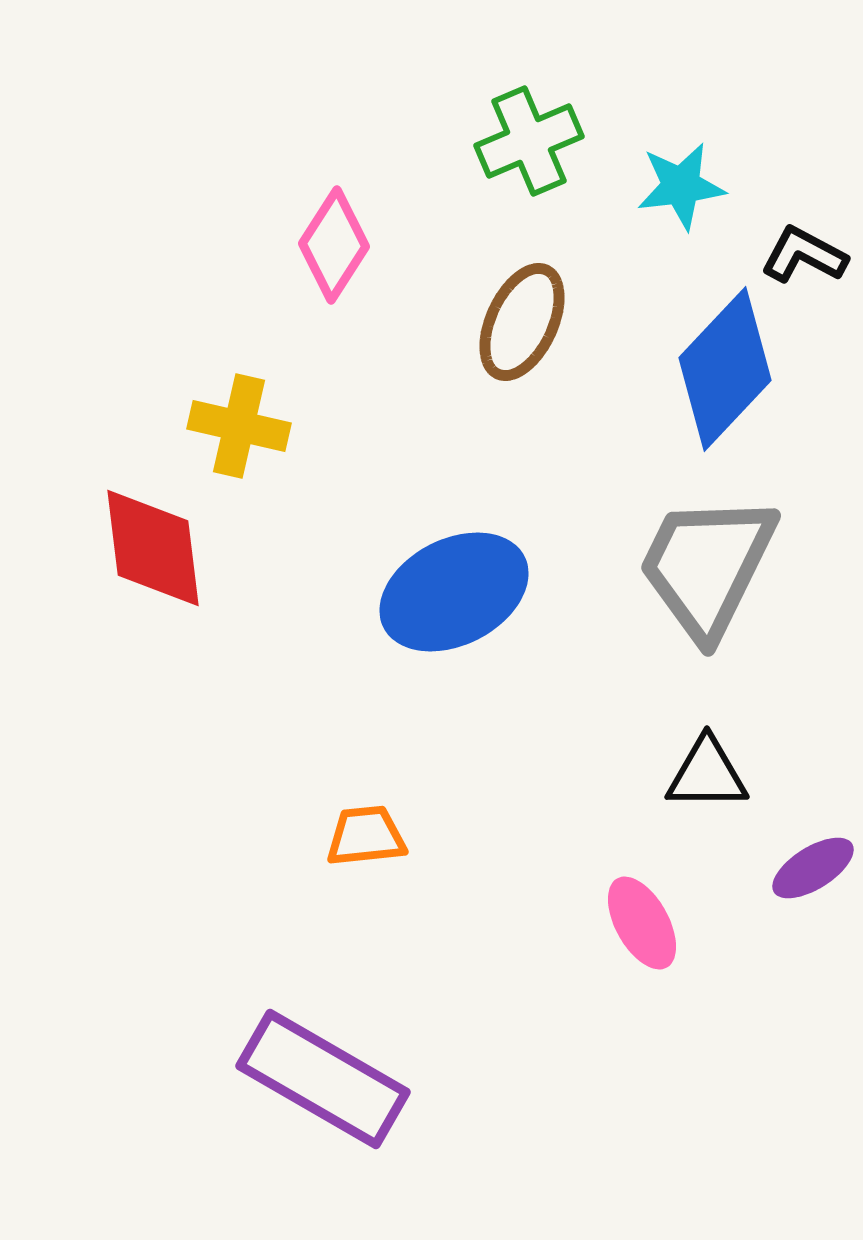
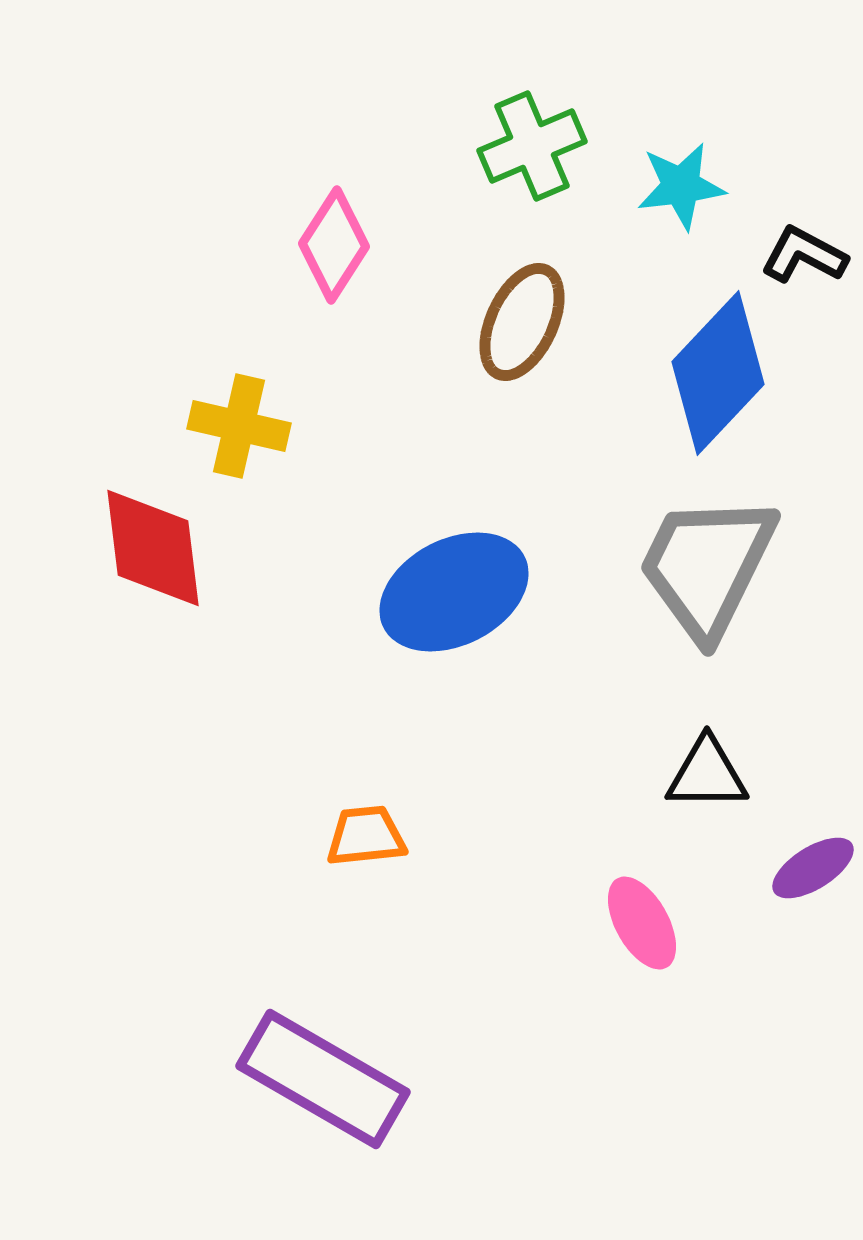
green cross: moved 3 px right, 5 px down
blue diamond: moved 7 px left, 4 px down
